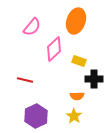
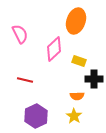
pink semicircle: moved 12 px left, 7 px down; rotated 66 degrees counterclockwise
